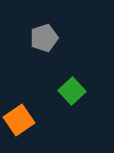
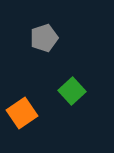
orange square: moved 3 px right, 7 px up
